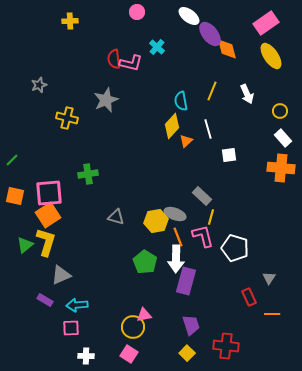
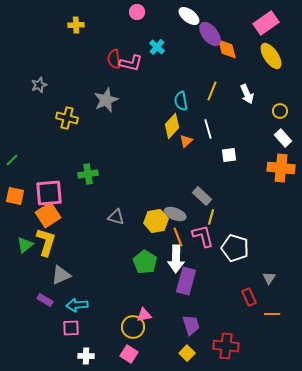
yellow cross at (70, 21): moved 6 px right, 4 px down
